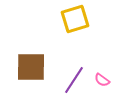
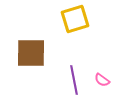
brown square: moved 14 px up
purple line: rotated 44 degrees counterclockwise
